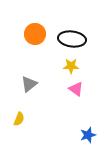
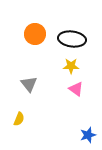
gray triangle: rotated 30 degrees counterclockwise
